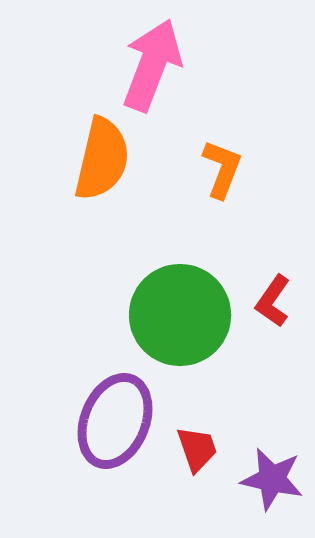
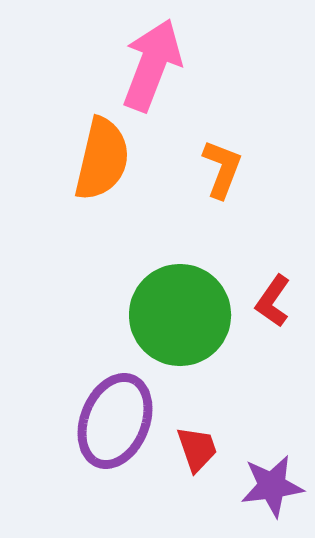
purple star: moved 7 px down; rotated 20 degrees counterclockwise
